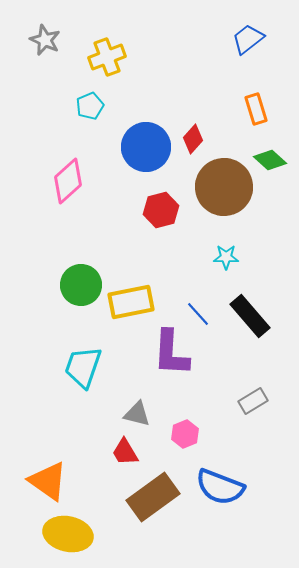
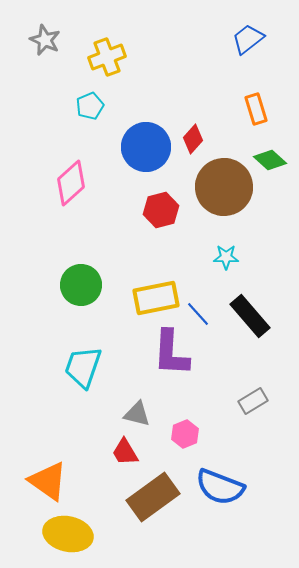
pink diamond: moved 3 px right, 2 px down
yellow rectangle: moved 25 px right, 4 px up
